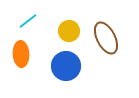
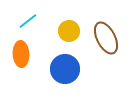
blue circle: moved 1 px left, 3 px down
